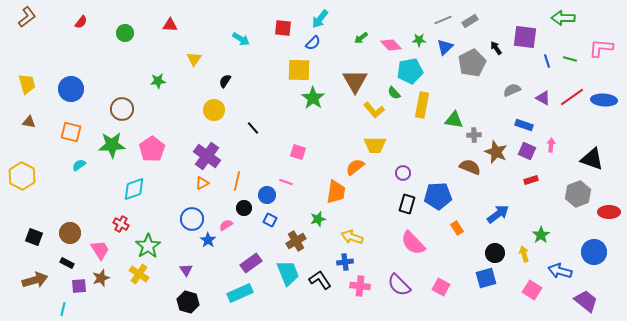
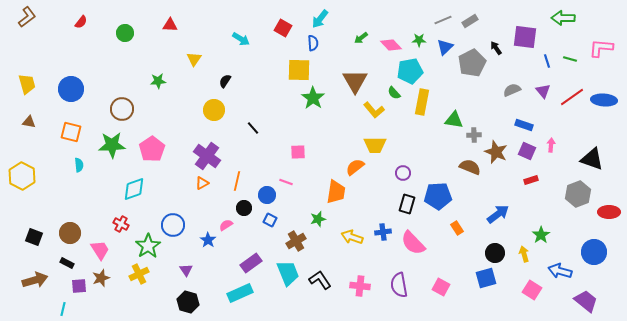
red square at (283, 28): rotated 24 degrees clockwise
blue semicircle at (313, 43): rotated 49 degrees counterclockwise
purple triangle at (543, 98): moved 7 px up; rotated 21 degrees clockwise
yellow rectangle at (422, 105): moved 3 px up
pink square at (298, 152): rotated 21 degrees counterclockwise
cyan semicircle at (79, 165): rotated 120 degrees clockwise
blue circle at (192, 219): moved 19 px left, 6 px down
blue cross at (345, 262): moved 38 px right, 30 px up
yellow cross at (139, 274): rotated 30 degrees clockwise
purple semicircle at (399, 285): rotated 35 degrees clockwise
